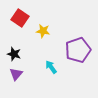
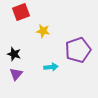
red square: moved 1 px right, 6 px up; rotated 36 degrees clockwise
cyan arrow: rotated 120 degrees clockwise
